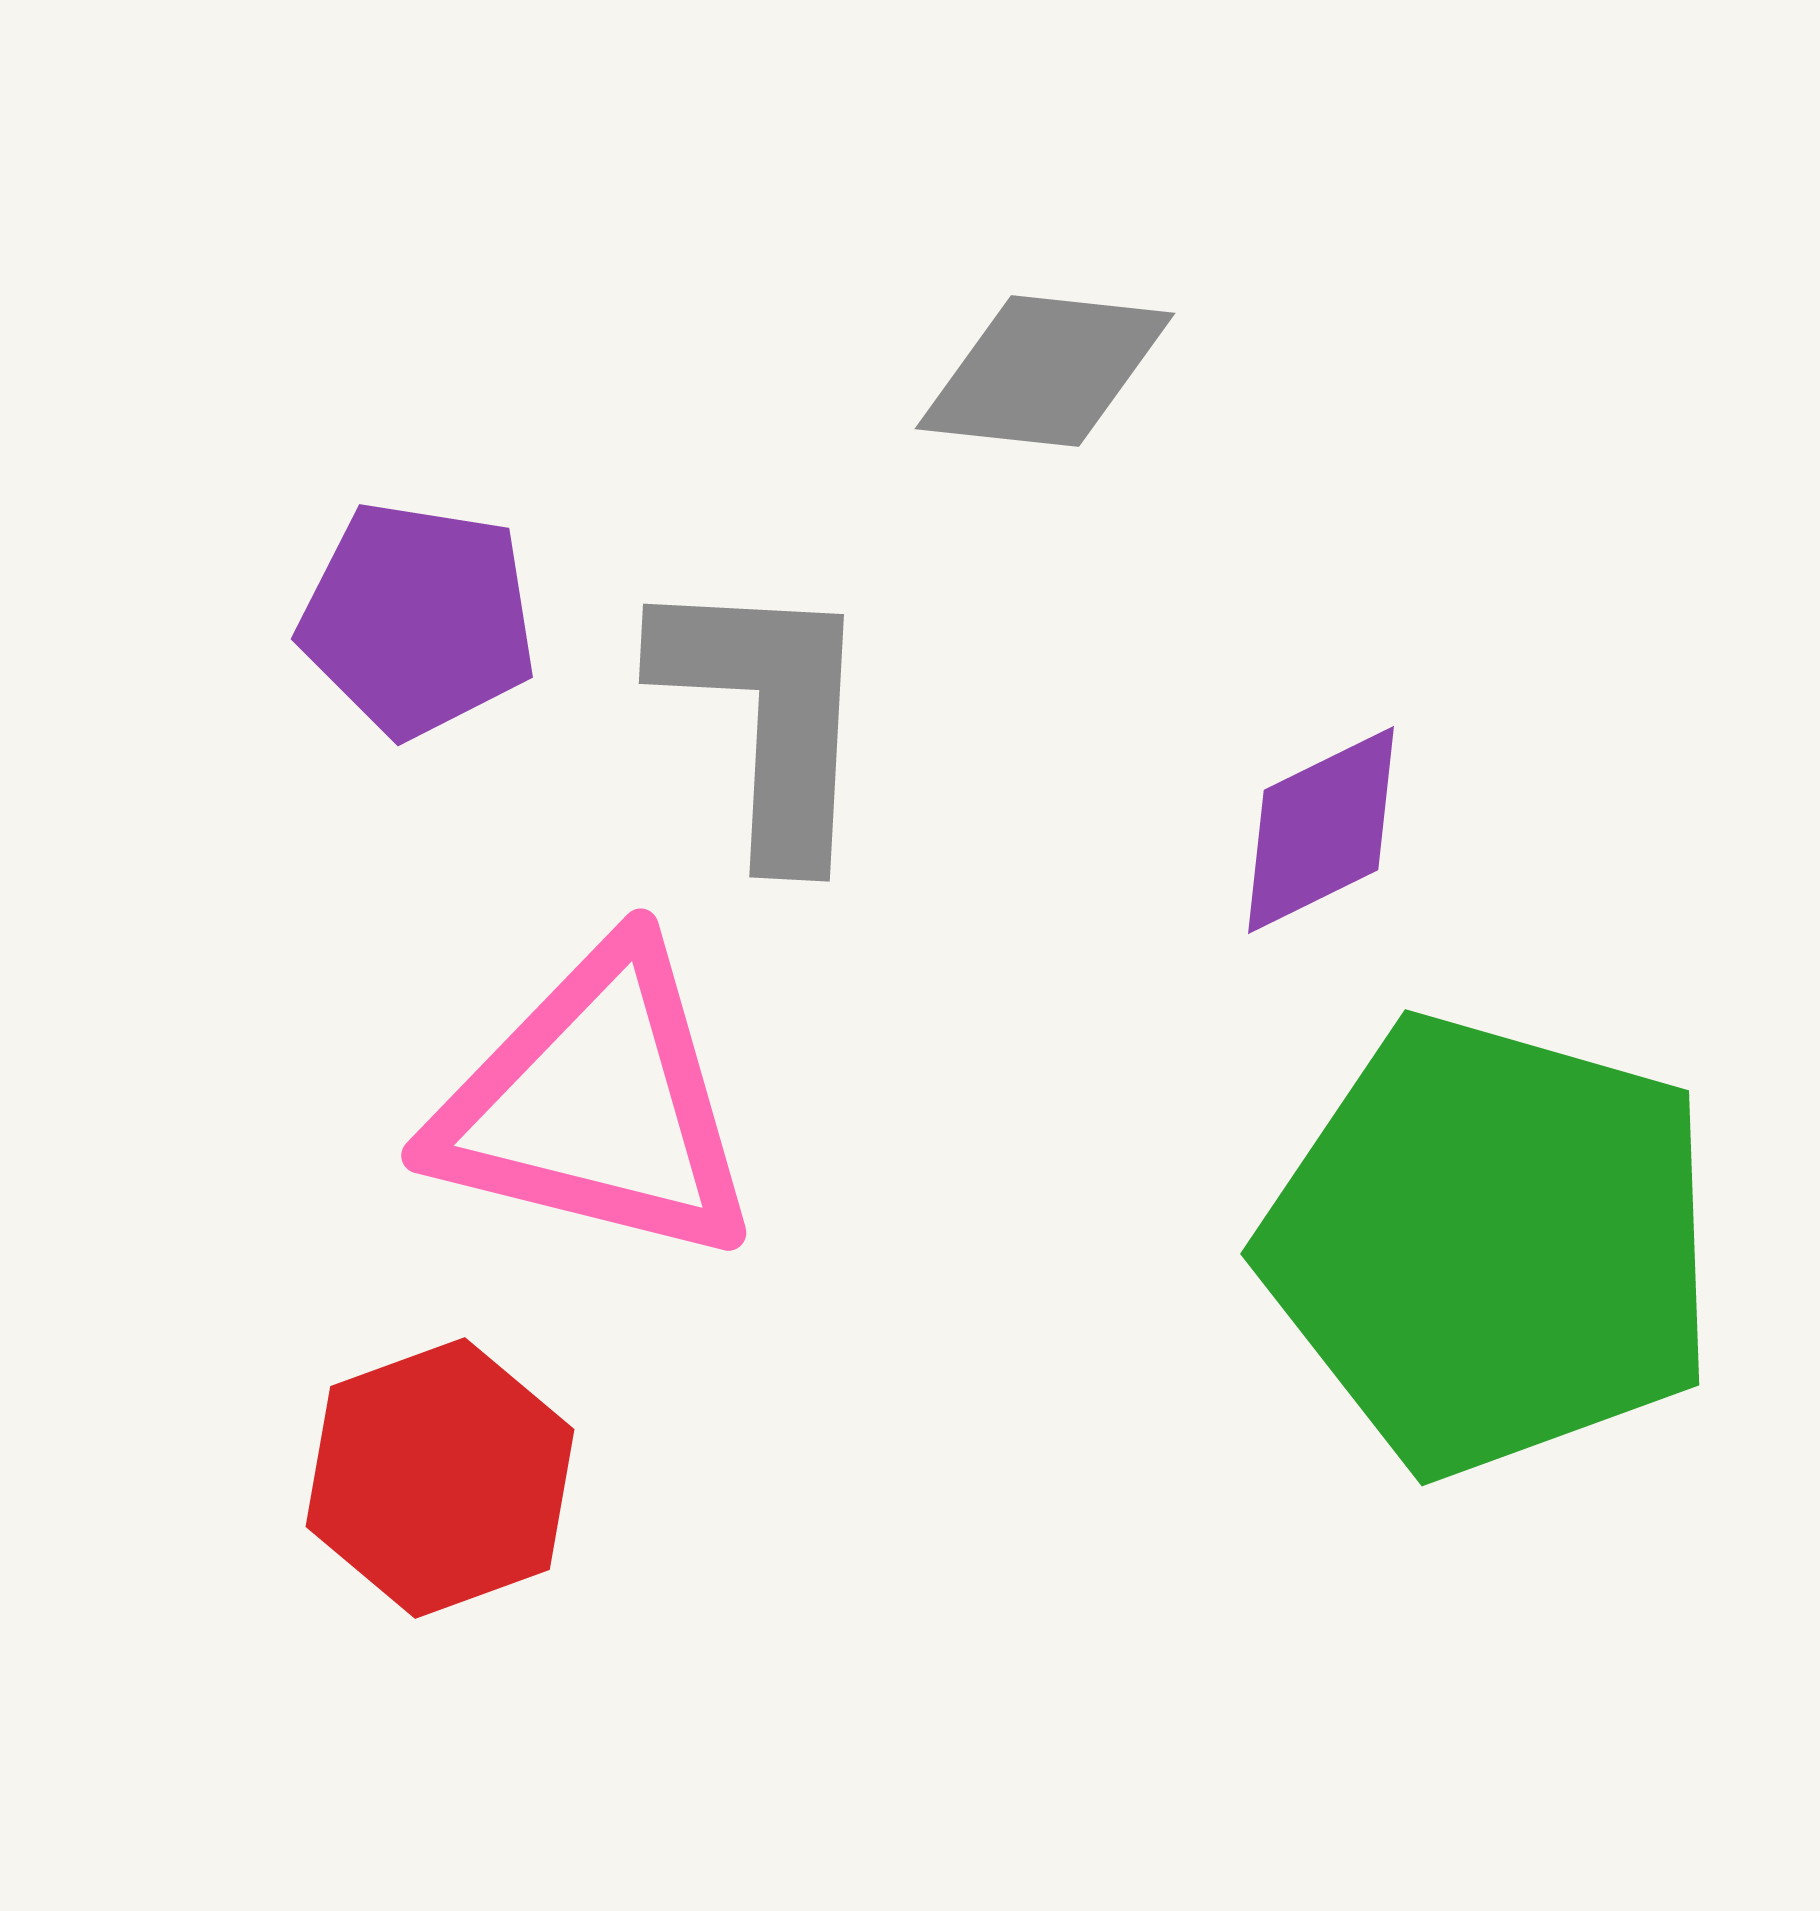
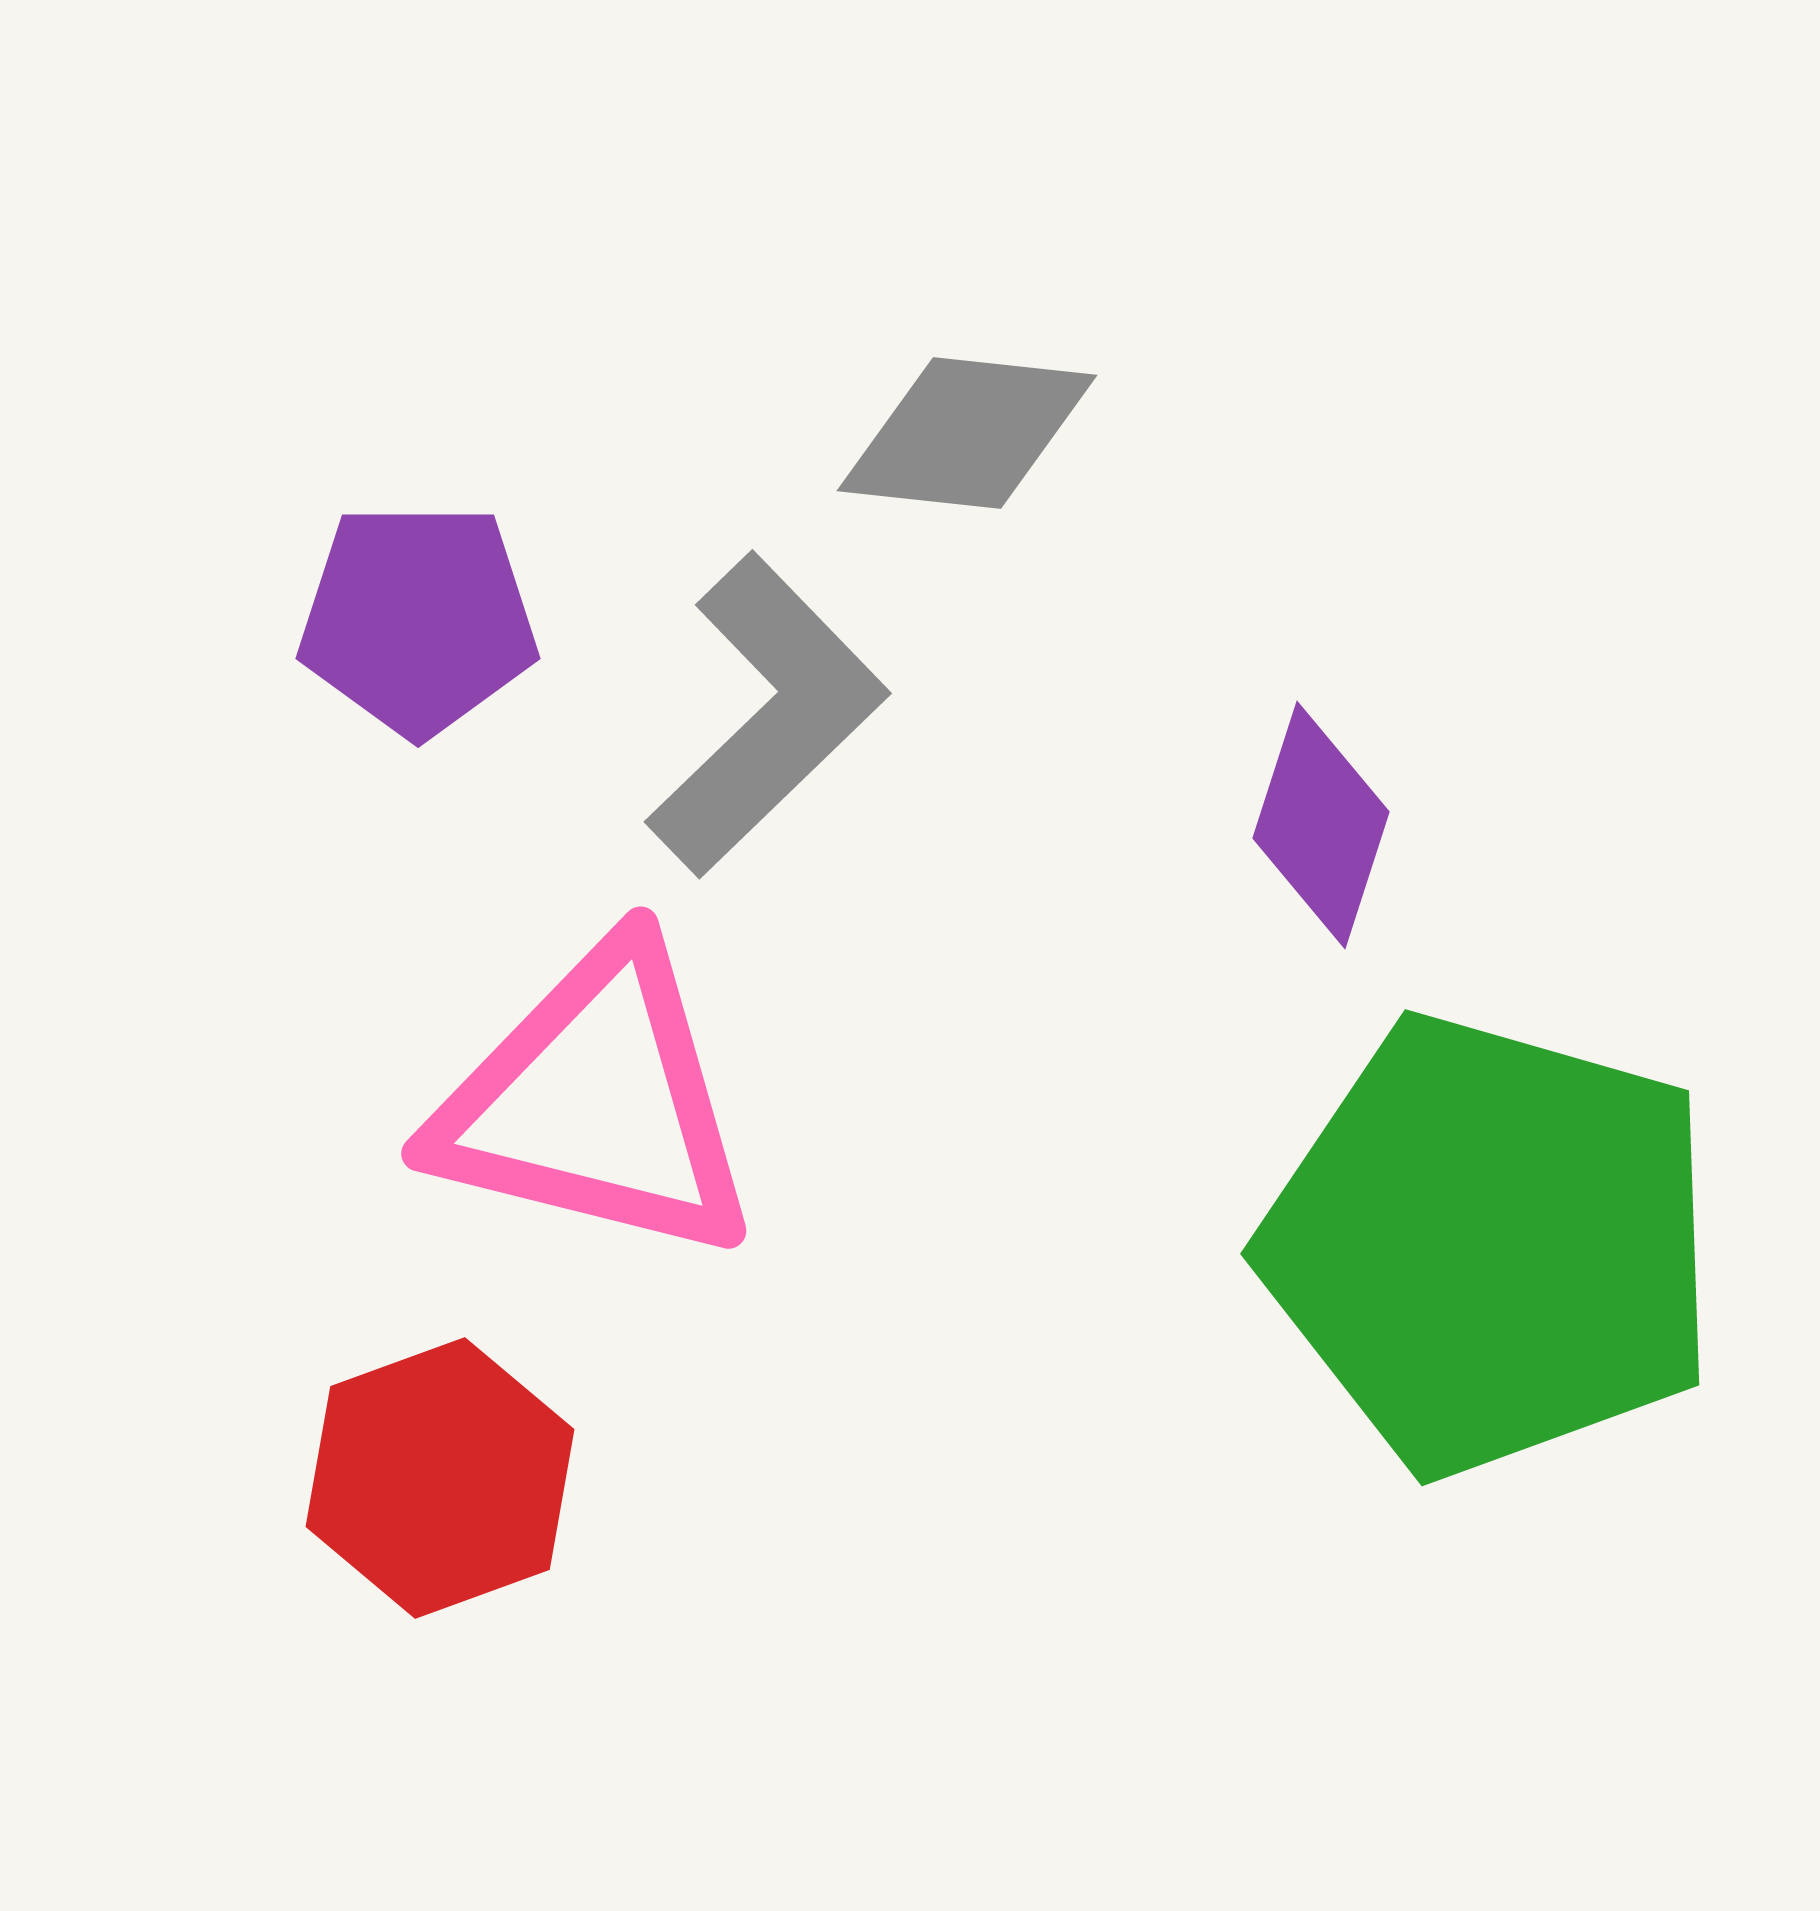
gray diamond: moved 78 px left, 62 px down
purple pentagon: rotated 9 degrees counterclockwise
gray L-shape: rotated 43 degrees clockwise
purple diamond: moved 5 px up; rotated 46 degrees counterclockwise
pink triangle: moved 2 px up
